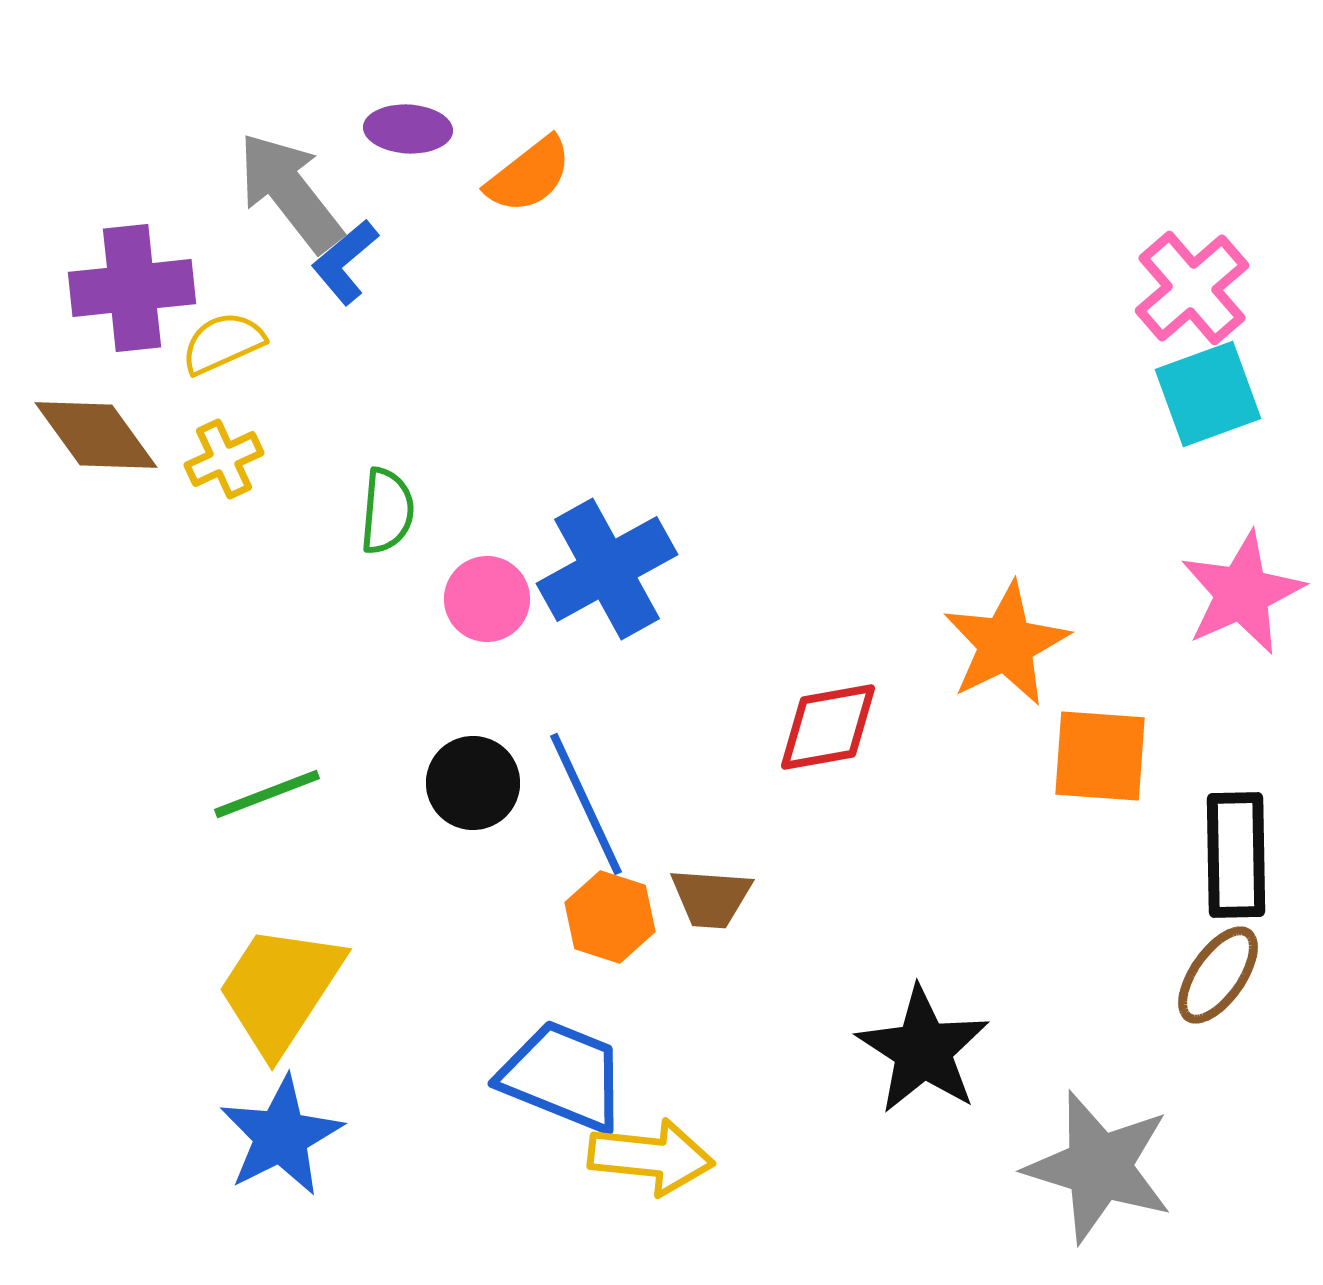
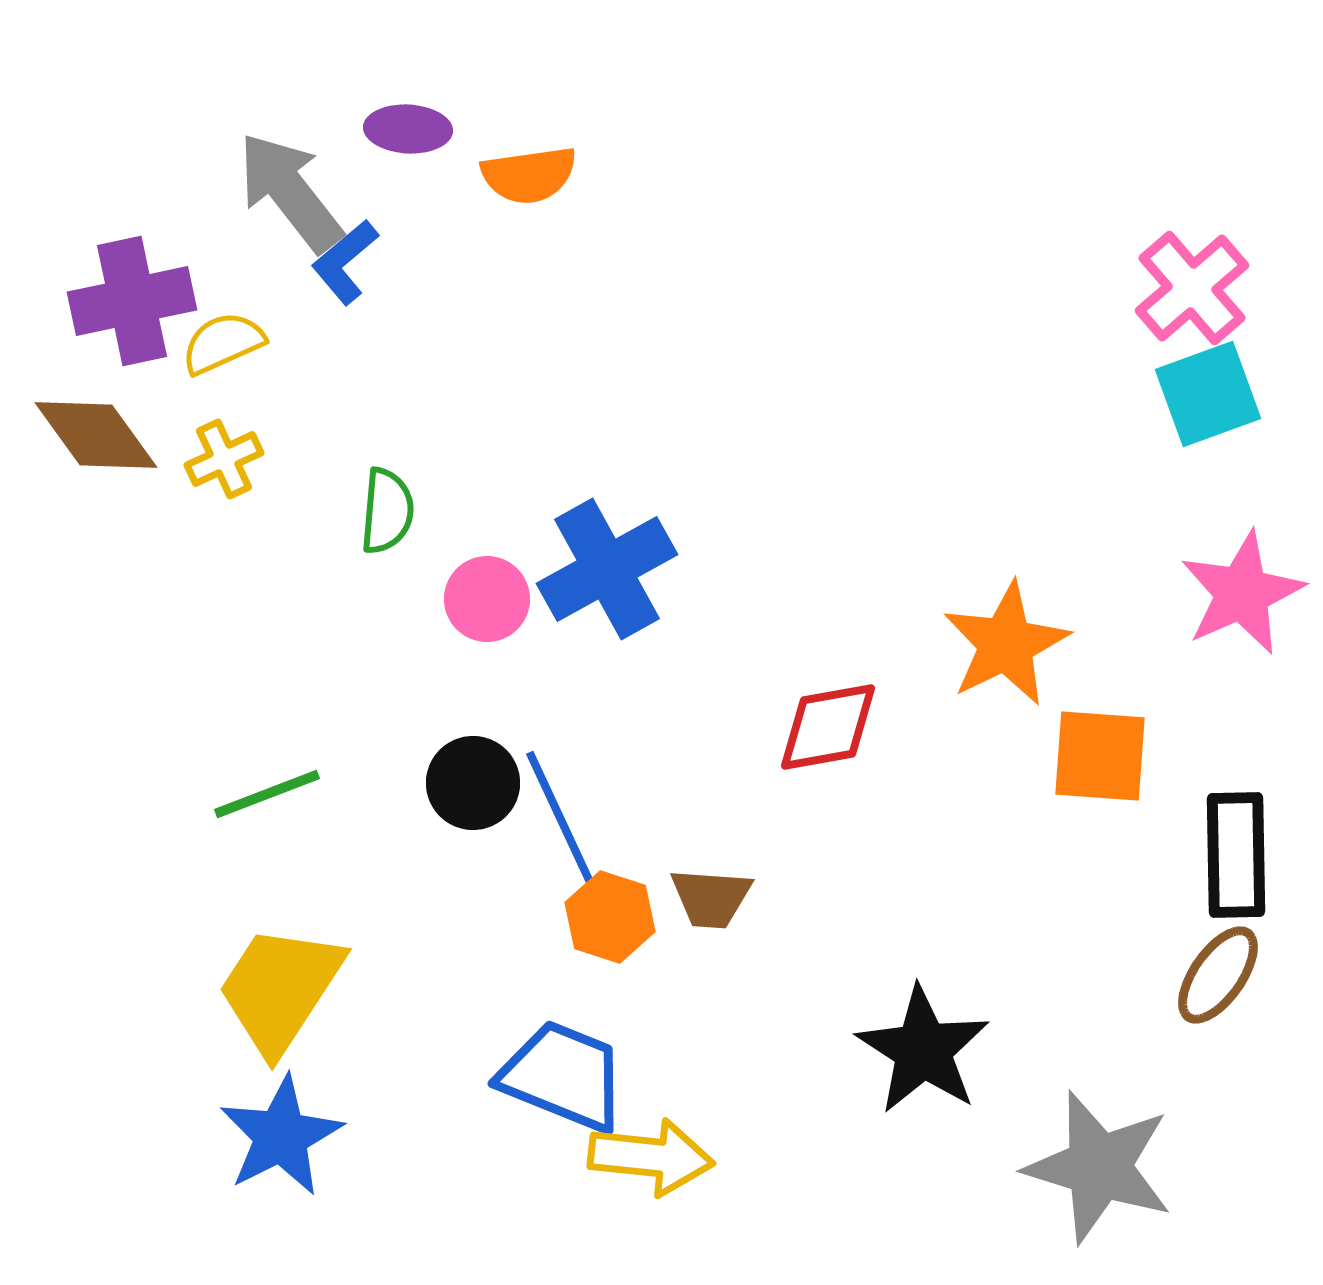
orange semicircle: rotated 30 degrees clockwise
purple cross: moved 13 px down; rotated 6 degrees counterclockwise
blue line: moved 24 px left, 18 px down
